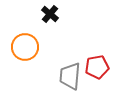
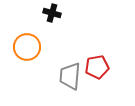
black cross: moved 2 px right, 1 px up; rotated 24 degrees counterclockwise
orange circle: moved 2 px right
